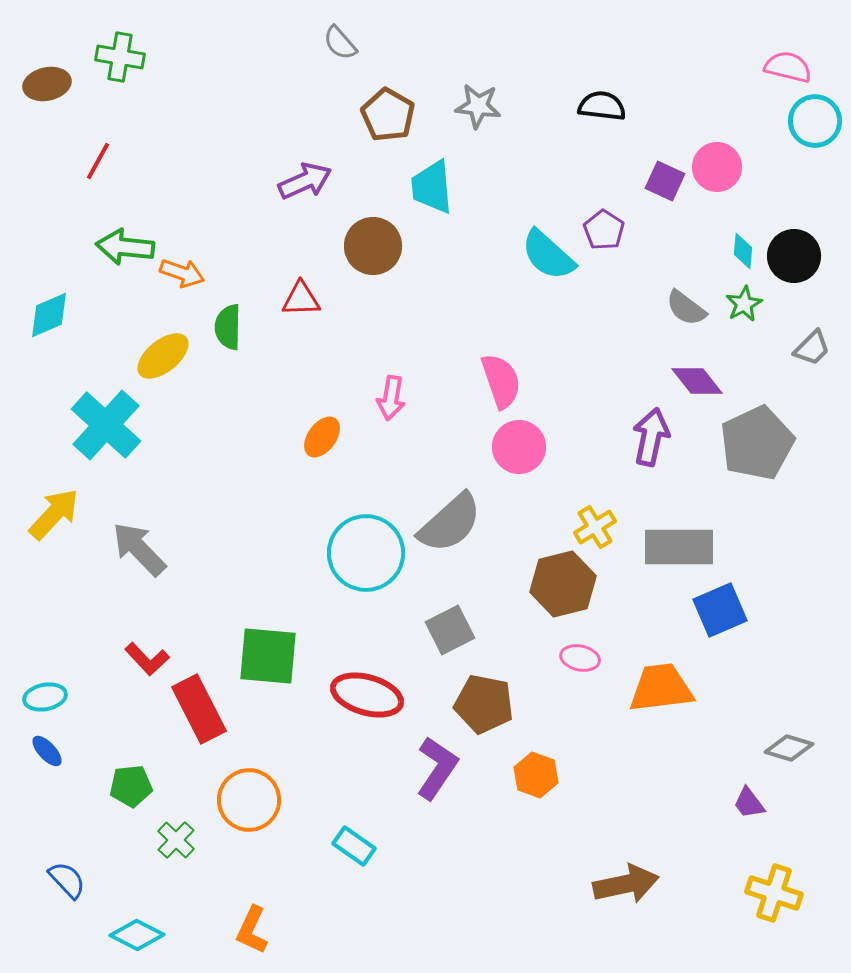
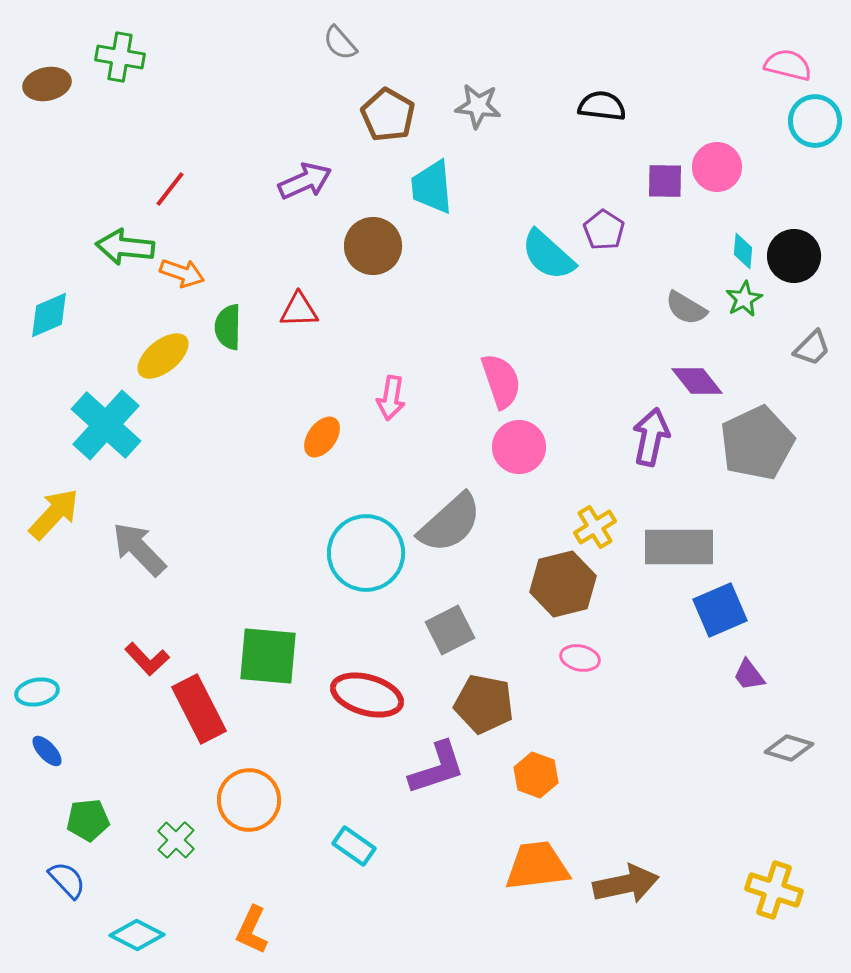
pink semicircle at (788, 67): moved 2 px up
red line at (98, 161): moved 72 px right, 28 px down; rotated 9 degrees clockwise
purple square at (665, 181): rotated 24 degrees counterclockwise
red triangle at (301, 299): moved 2 px left, 11 px down
green star at (744, 304): moved 5 px up
gray semicircle at (686, 308): rotated 6 degrees counterclockwise
orange trapezoid at (661, 688): moved 124 px left, 178 px down
cyan ellipse at (45, 697): moved 8 px left, 5 px up
purple L-shape at (437, 768): rotated 38 degrees clockwise
green pentagon at (131, 786): moved 43 px left, 34 px down
purple trapezoid at (749, 803): moved 128 px up
yellow cross at (774, 893): moved 3 px up
